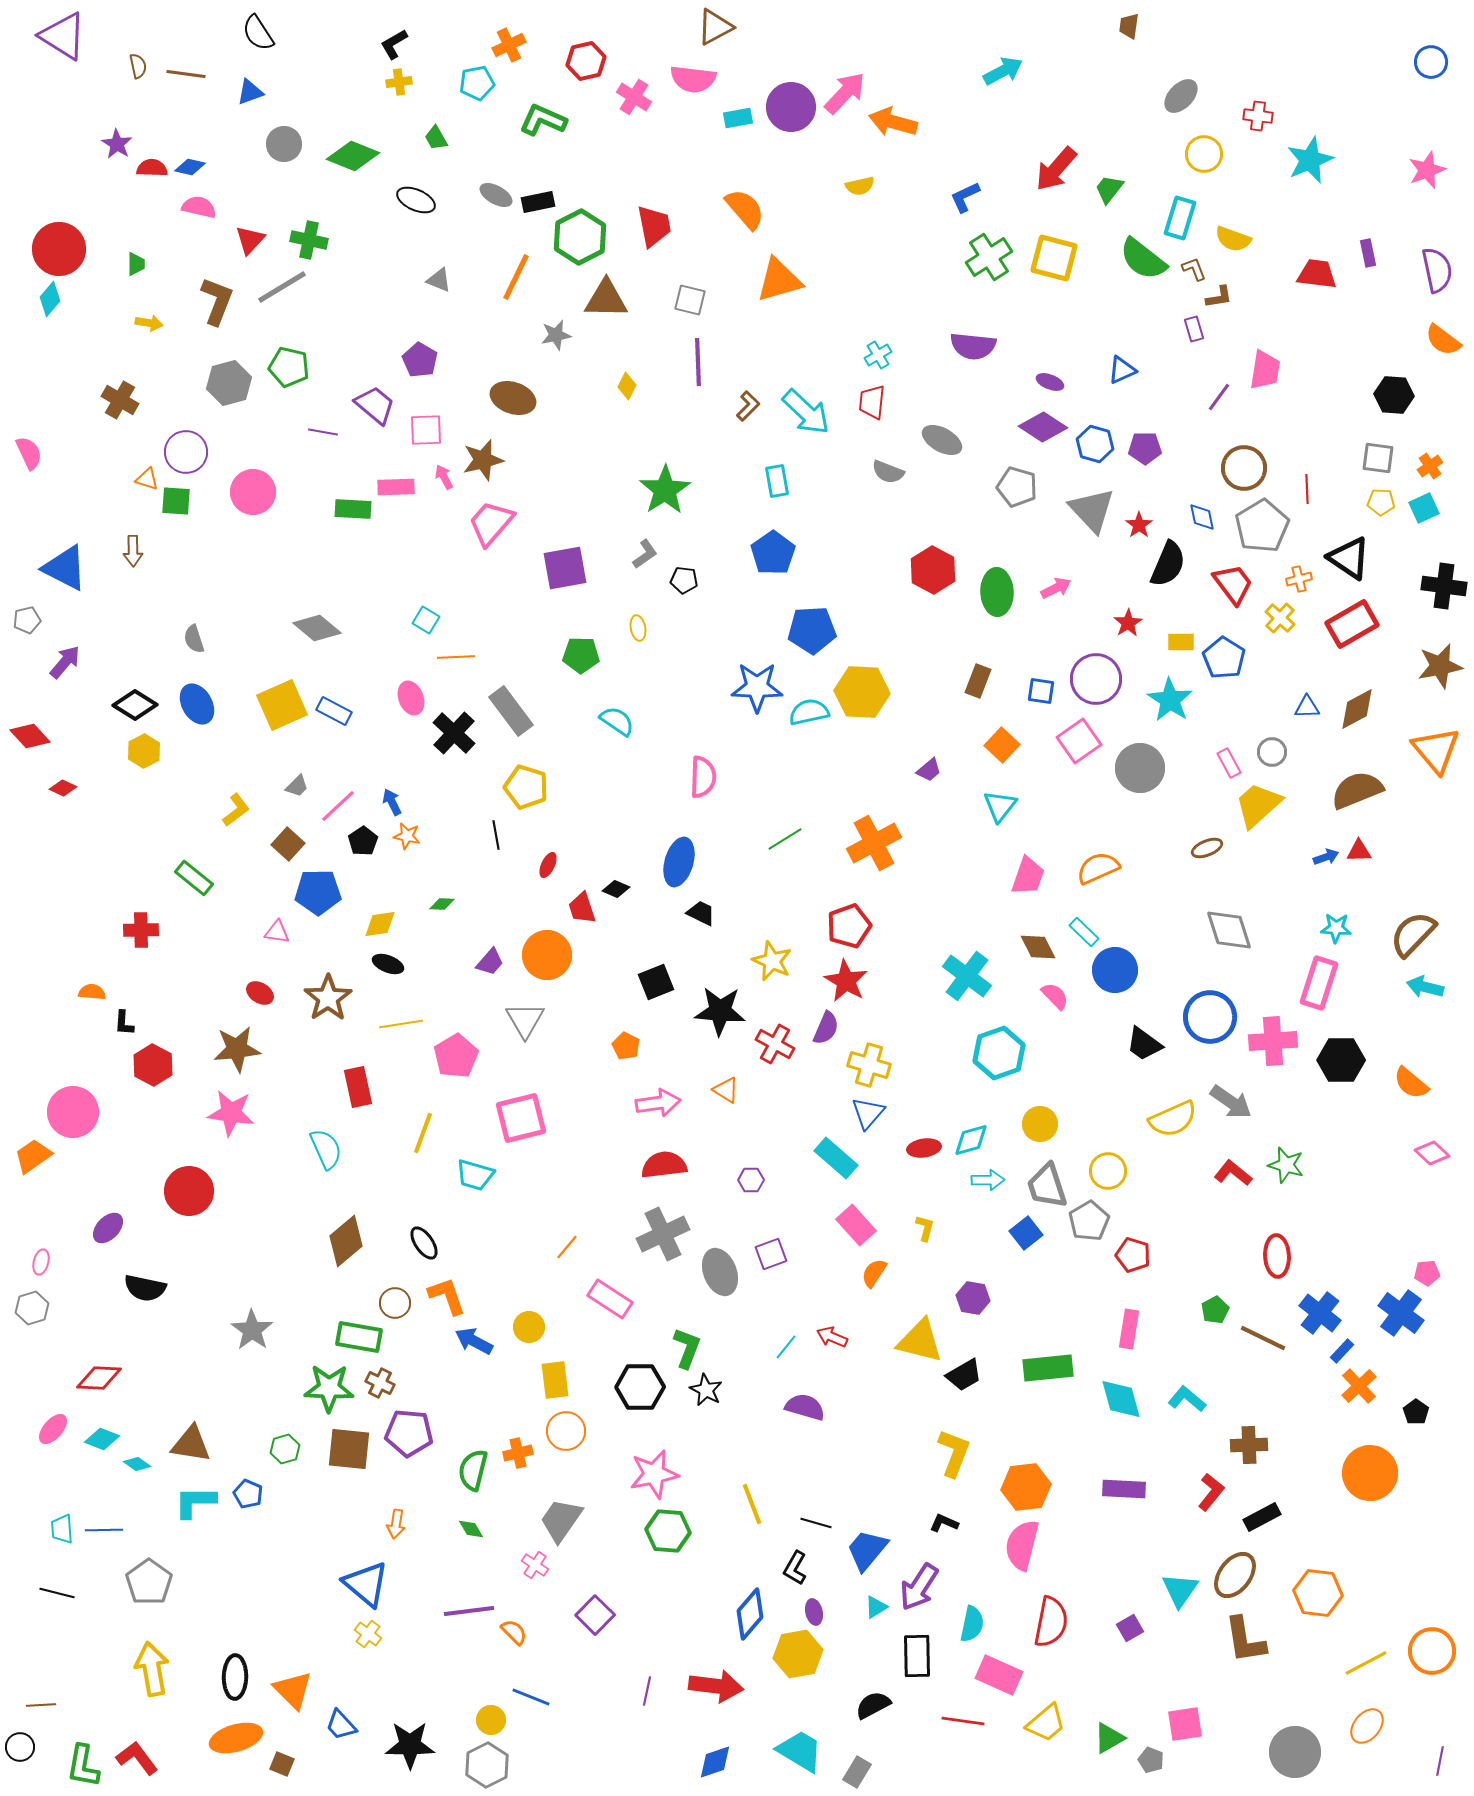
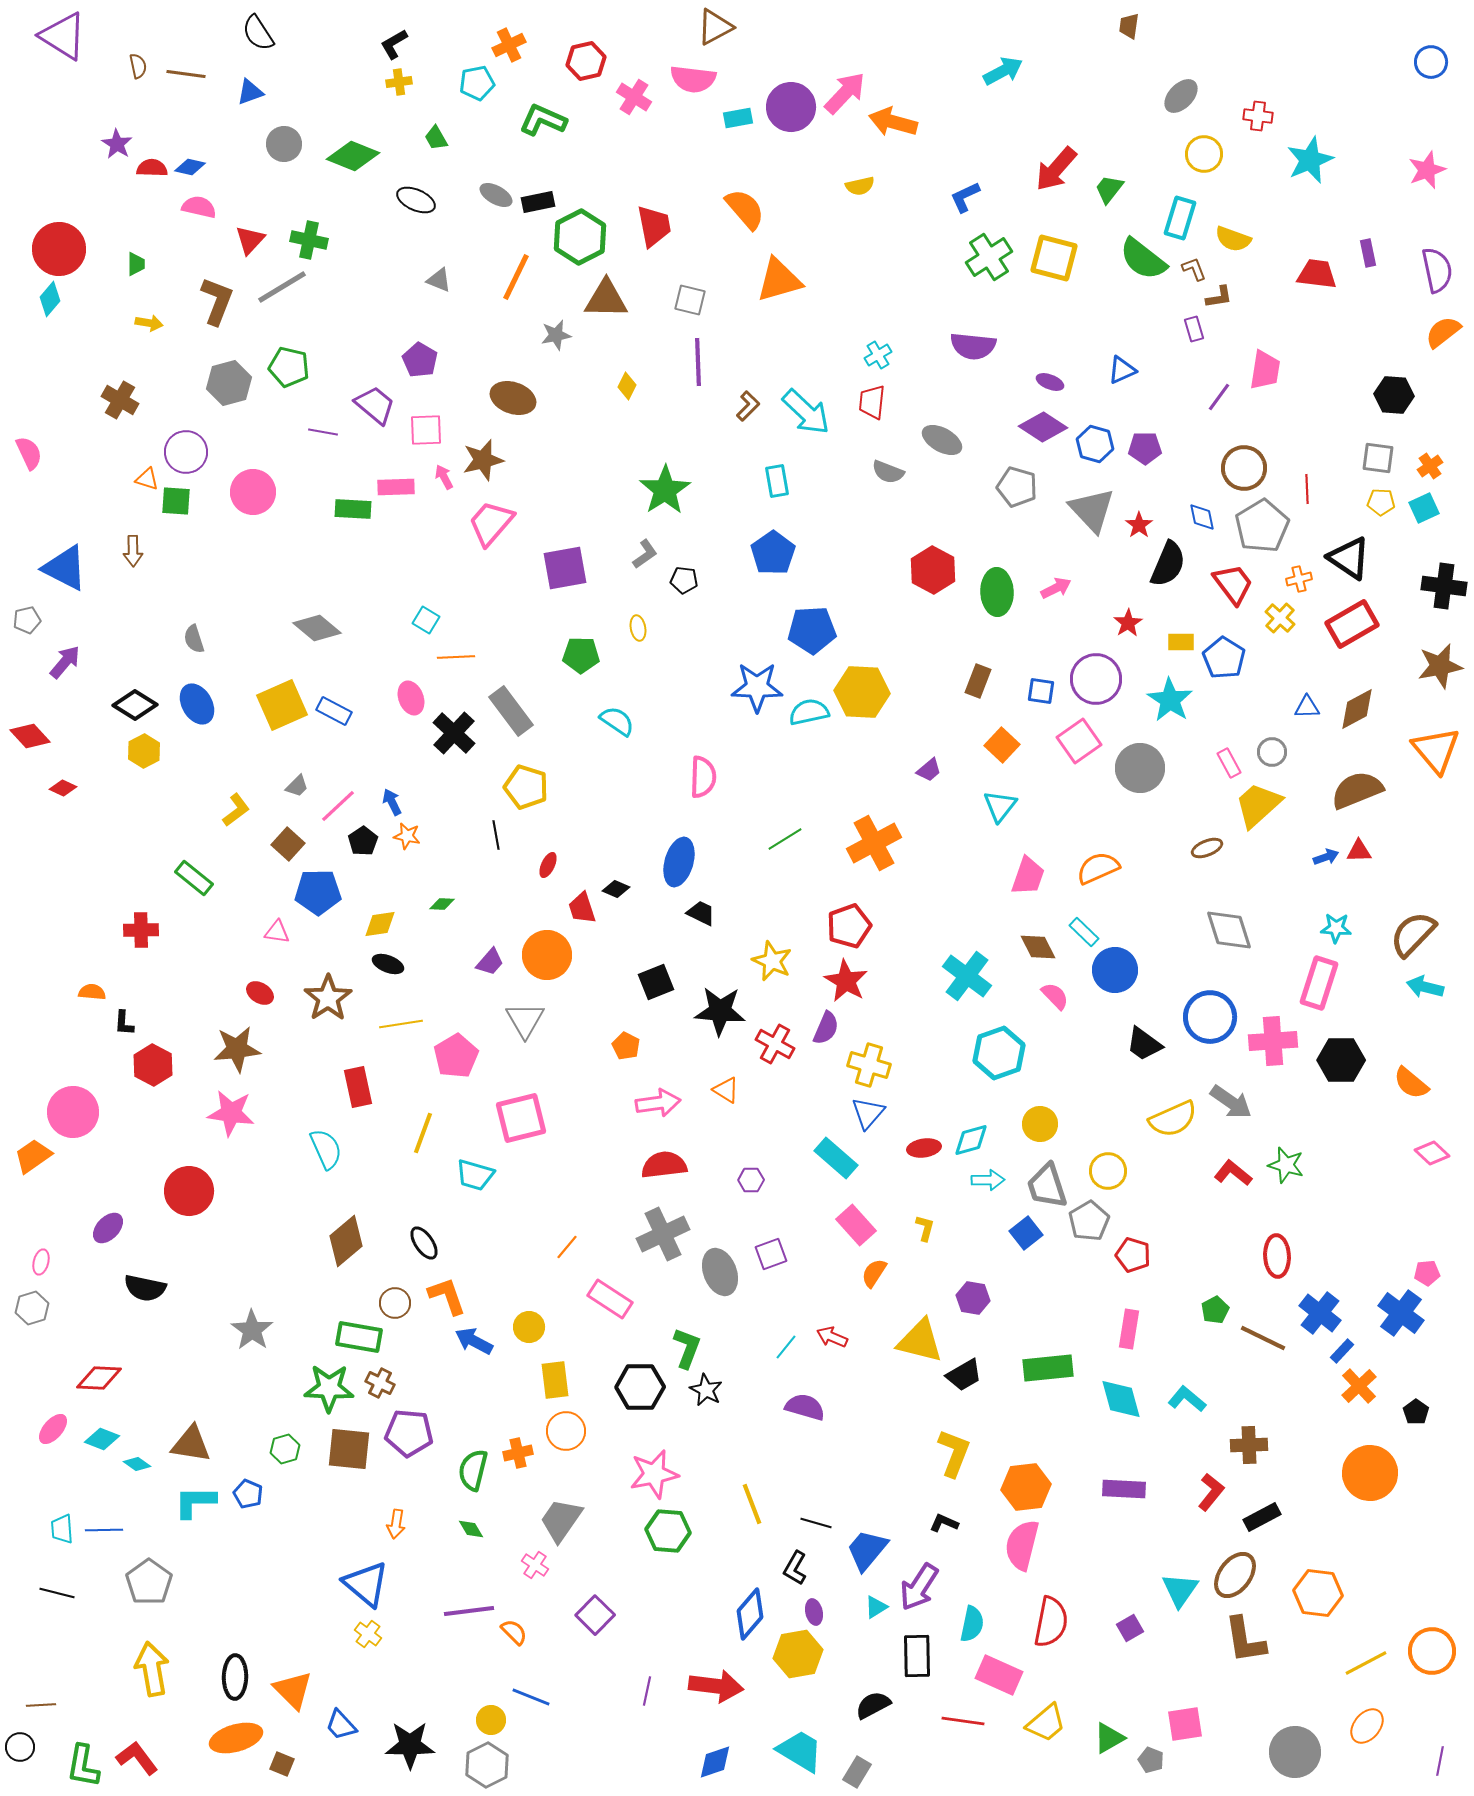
orange semicircle at (1443, 340): moved 8 px up; rotated 105 degrees clockwise
